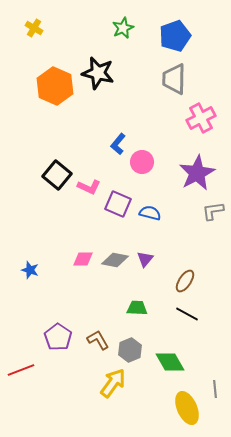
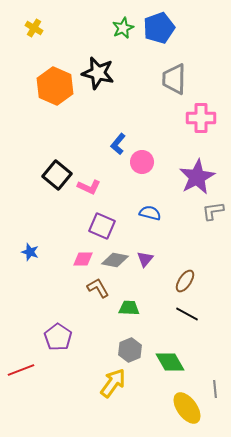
blue pentagon: moved 16 px left, 8 px up
pink cross: rotated 28 degrees clockwise
purple star: moved 4 px down
purple square: moved 16 px left, 22 px down
blue star: moved 18 px up
green trapezoid: moved 8 px left
brown L-shape: moved 52 px up
yellow ellipse: rotated 12 degrees counterclockwise
